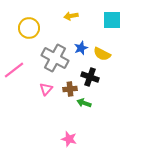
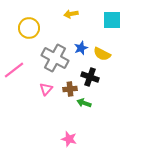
yellow arrow: moved 2 px up
